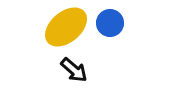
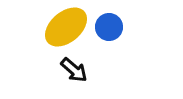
blue circle: moved 1 px left, 4 px down
